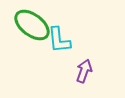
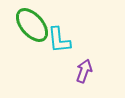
green ellipse: rotated 12 degrees clockwise
